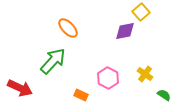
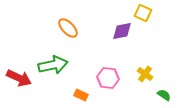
yellow square: moved 2 px right, 1 px down; rotated 24 degrees counterclockwise
purple diamond: moved 3 px left
green arrow: moved 4 px down; rotated 36 degrees clockwise
pink hexagon: rotated 20 degrees counterclockwise
red arrow: moved 1 px left, 10 px up
